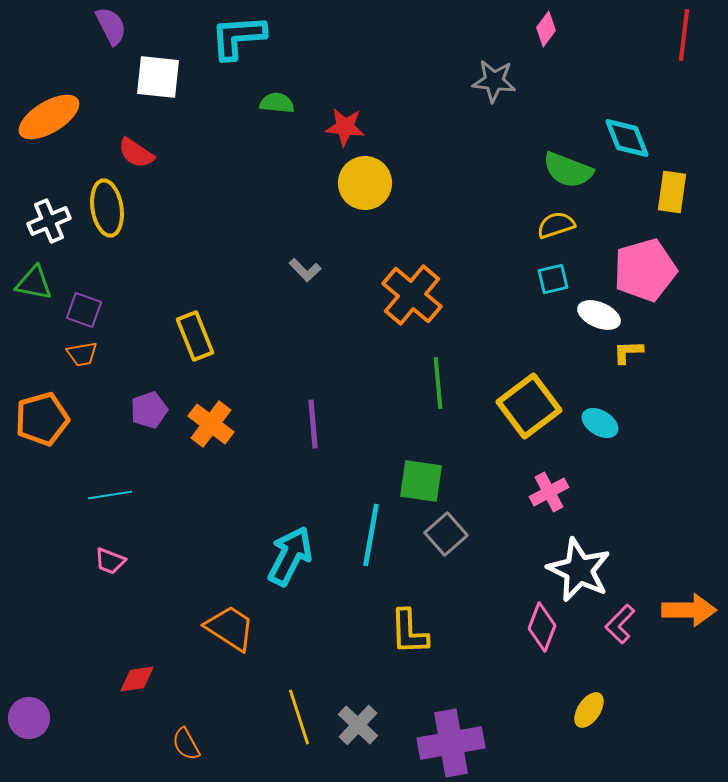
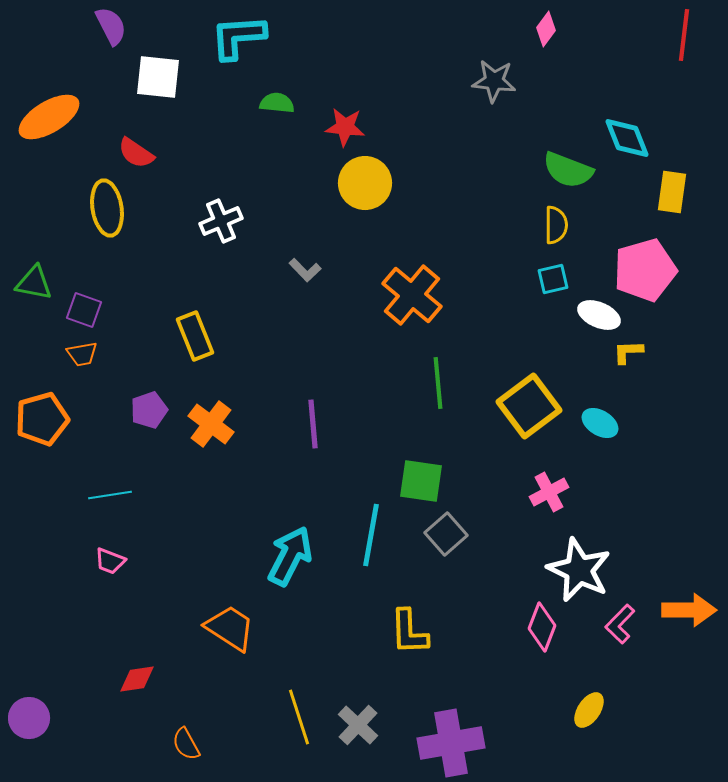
white cross at (49, 221): moved 172 px right
yellow semicircle at (556, 225): rotated 108 degrees clockwise
